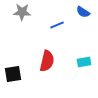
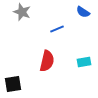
gray star: rotated 18 degrees clockwise
blue line: moved 4 px down
black square: moved 10 px down
